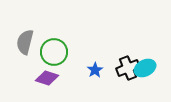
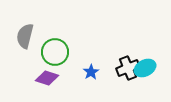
gray semicircle: moved 6 px up
green circle: moved 1 px right
blue star: moved 4 px left, 2 px down
